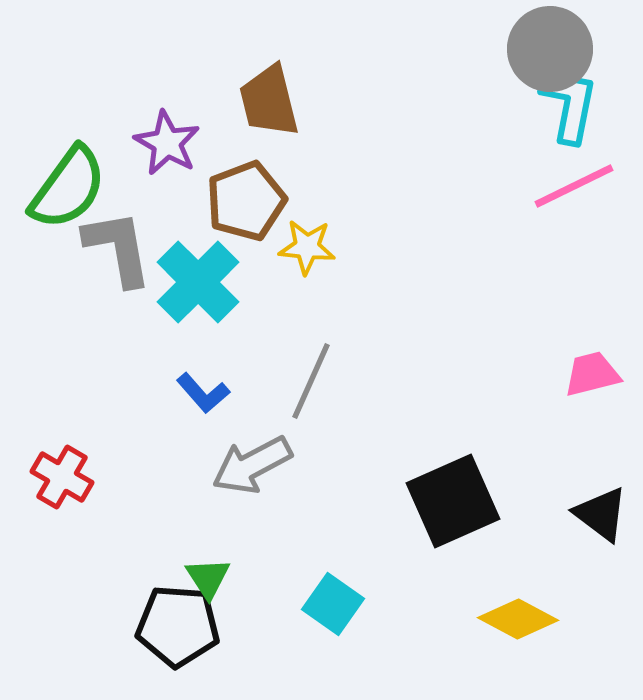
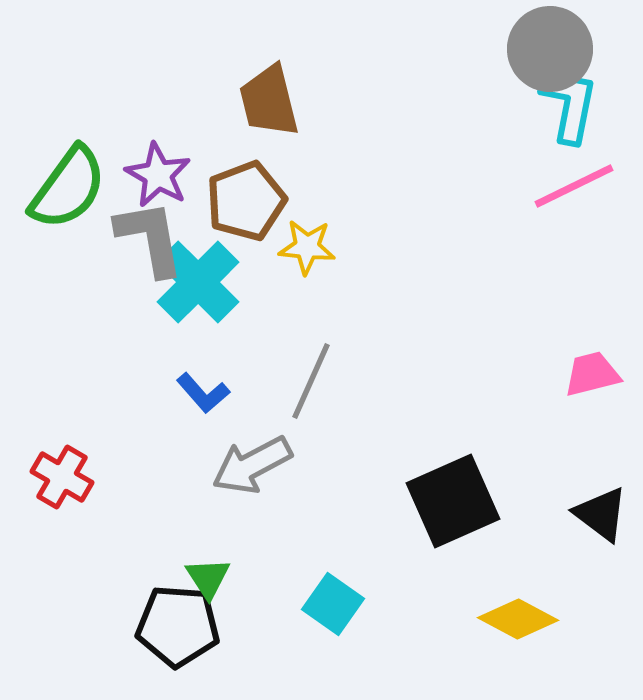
purple star: moved 9 px left, 32 px down
gray L-shape: moved 32 px right, 10 px up
